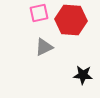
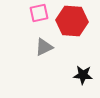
red hexagon: moved 1 px right, 1 px down
